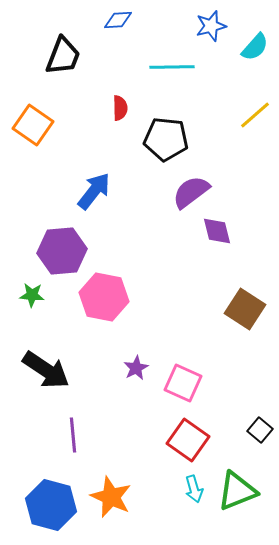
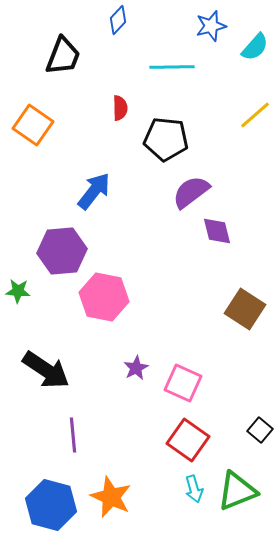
blue diamond: rotated 44 degrees counterclockwise
green star: moved 14 px left, 4 px up
